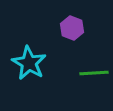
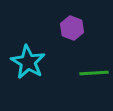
cyan star: moved 1 px left, 1 px up
